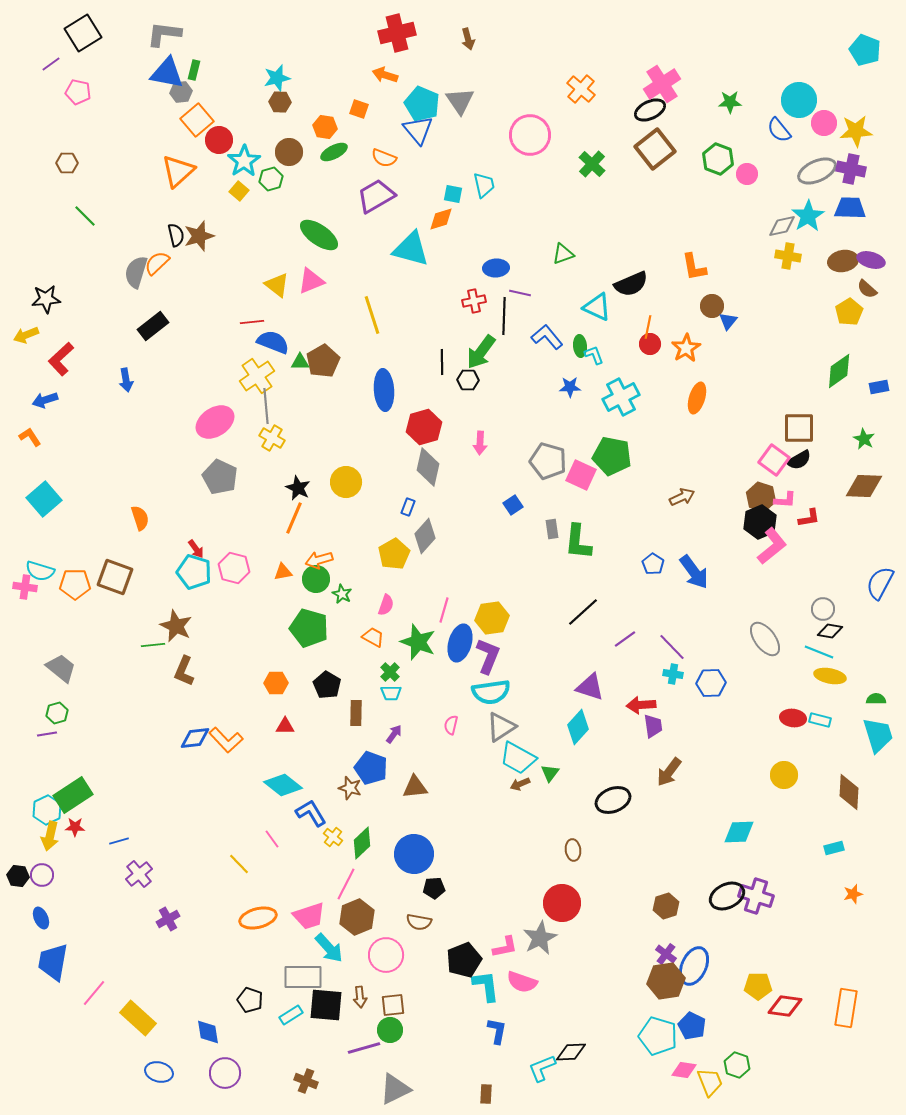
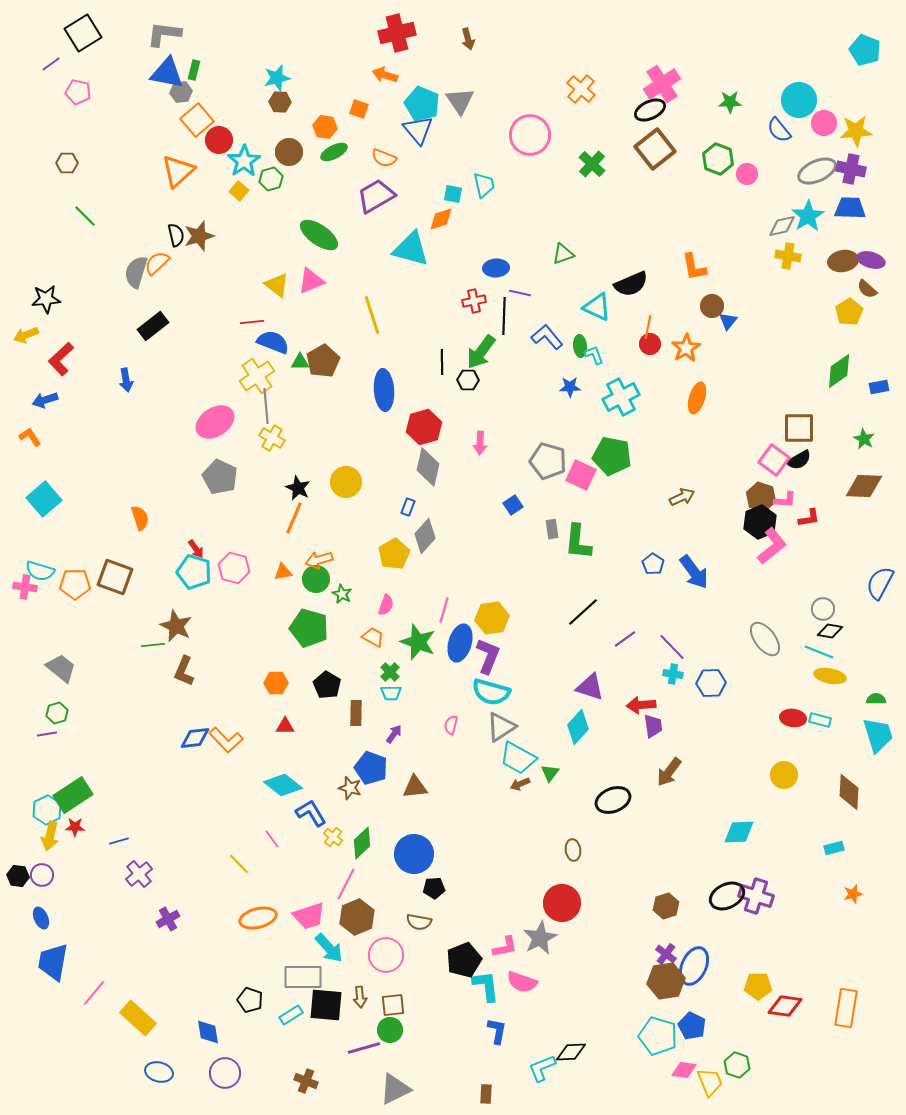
cyan semicircle at (491, 692): rotated 24 degrees clockwise
